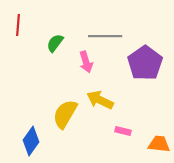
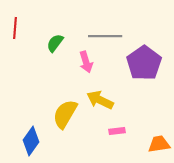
red line: moved 3 px left, 3 px down
purple pentagon: moved 1 px left
pink rectangle: moved 6 px left; rotated 21 degrees counterclockwise
orange trapezoid: rotated 15 degrees counterclockwise
